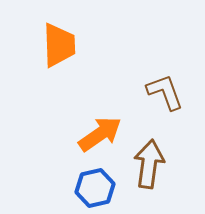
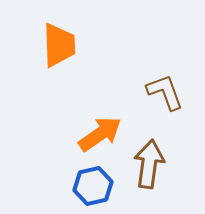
blue hexagon: moved 2 px left, 2 px up
